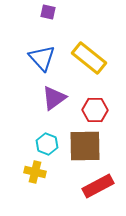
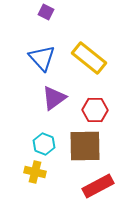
purple square: moved 2 px left; rotated 14 degrees clockwise
cyan hexagon: moved 3 px left
